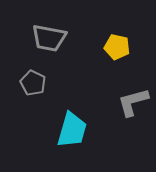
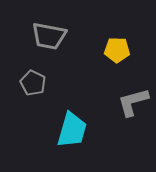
gray trapezoid: moved 2 px up
yellow pentagon: moved 3 px down; rotated 10 degrees counterclockwise
